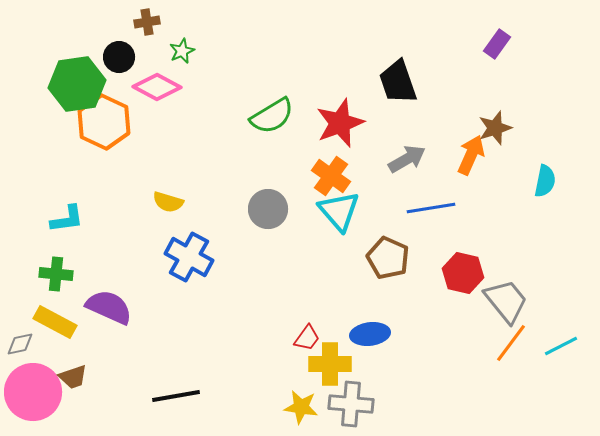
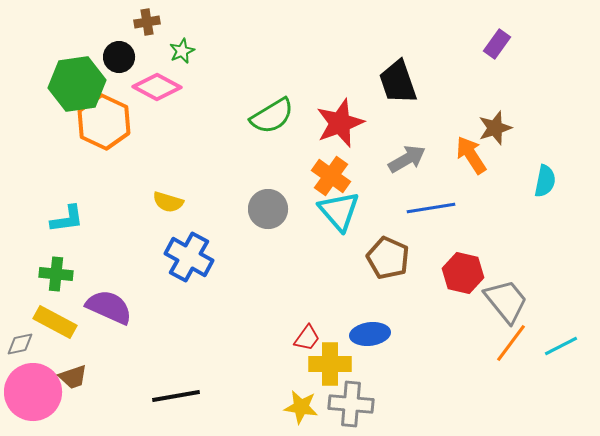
orange arrow: rotated 57 degrees counterclockwise
